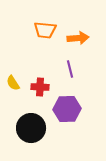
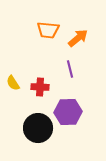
orange trapezoid: moved 3 px right
orange arrow: rotated 35 degrees counterclockwise
purple hexagon: moved 1 px right, 3 px down
black circle: moved 7 px right
